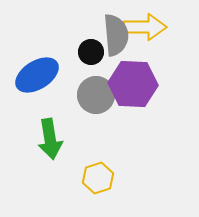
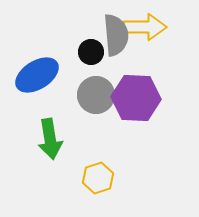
purple hexagon: moved 3 px right, 14 px down
